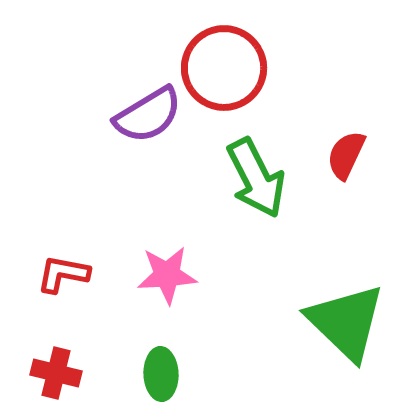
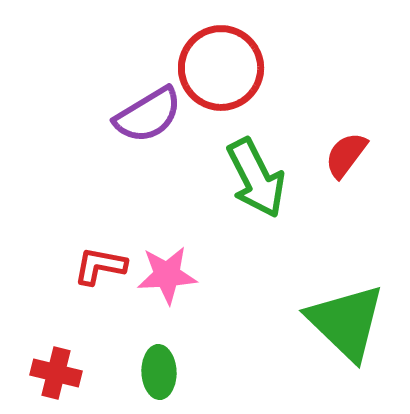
red circle: moved 3 px left
red semicircle: rotated 12 degrees clockwise
red L-shape: moved 37 px right, 8 px up
green ellipse: moved 2 px left, 2 px up
